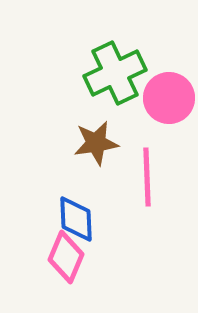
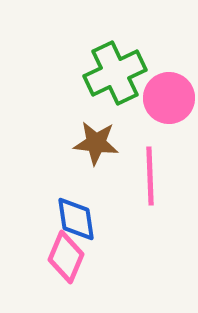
brown star: rotated 15 degrees clockwise
pink line: moved 3 px right, 1 px up
blue diamond: rotated 6 degrees counterclockwise
